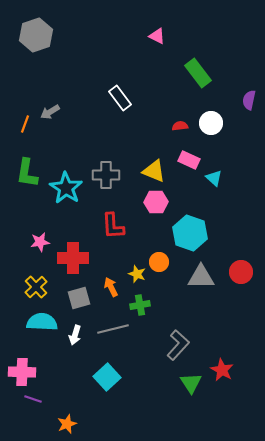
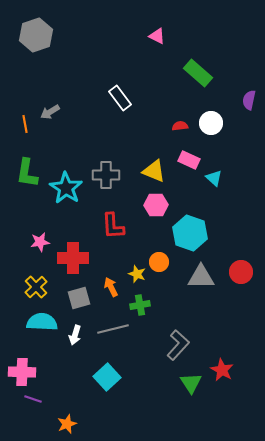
green rectangle: rotated 12 degrees counterclockwise
orange line: rotated 30 degrees counterclockwise
pink hexagon: moved 3 px down
